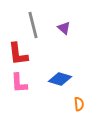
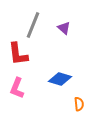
gray line: rotated 36 degrees clockwise
pink L-shape: moved 2 px left, 5 px down; rotated 25 degrees clockwise
